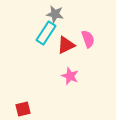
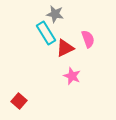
cyan rectangle: rotated 65 degrees counterclockwise
red triangle: moved 1 px left, 3 px down
pink star: moved 2 px right
red square: moved 4 px left, 8 px up; rotated 35 degrees counterclockwise
